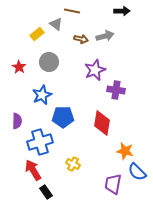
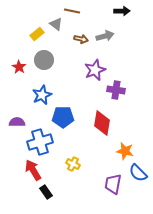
gray circle: moved 5 px left, 2 px up
purple semicircle: moved 1 px down; rotated 91 degrees counterclockwise
blue semicircle: moved 1 px right, 1 px down
